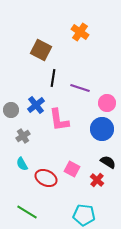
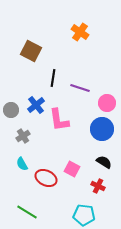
brown square: moved 10 px left, 1 px down
black semicircle: moved 4 px left
red cross: moved 1 px right, 6 px down; rotated 16 degrees counterclockwise
